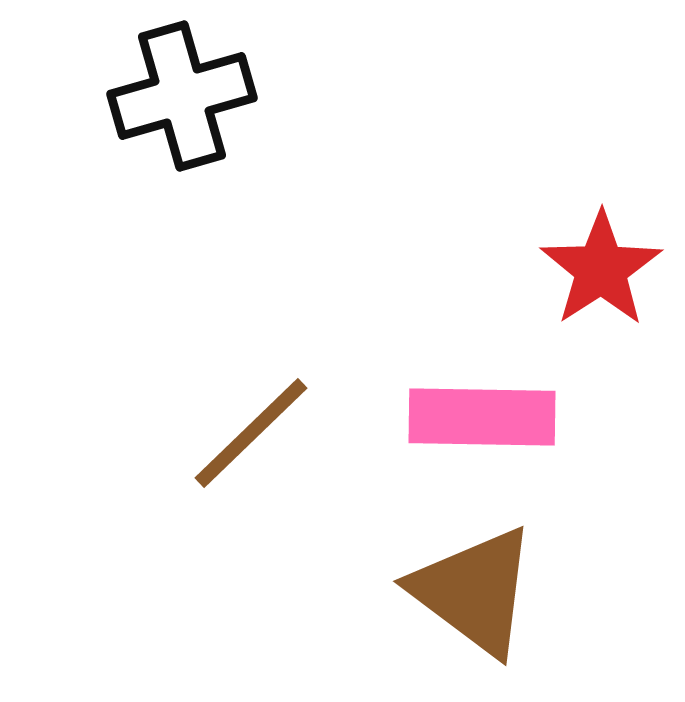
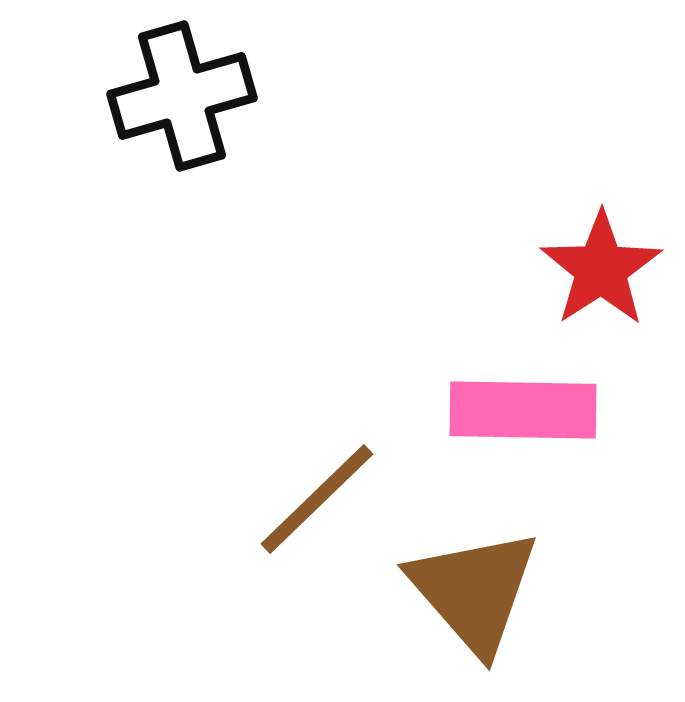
pink rectangle: moved 41 px right, 7 px up
brown line: moved 66 px right, 66 px down
brown triangle: rotated 12 degrees clockwise
